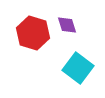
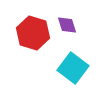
cyan square: moved 5 px left
